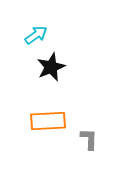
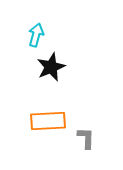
cyan arrow: rotated 40 degrees counterclockwise
gray L-shape: moved 3 px left, 1 px up
